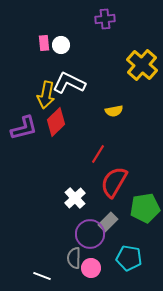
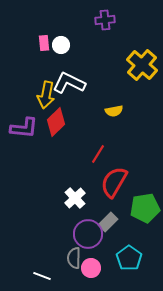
purple cross: moved 1 px down
purple L-shape: rotated 20 degrees clockwise
purple circle: moved 2 px left
cyan pentagon: rotated 25 degrees clockwise
